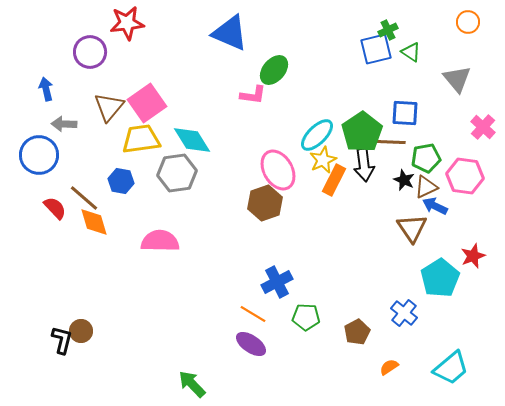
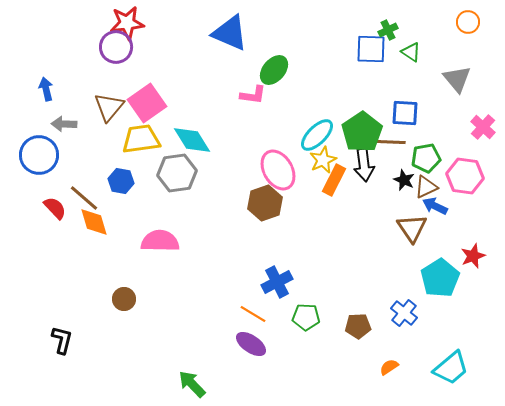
blue square at (376, 49): moved 5 px left; rotated 16 degrees clockwise
purple circle at (90, 52): moved 26 px right, 5 px up
brown circle at (81, 331): moved 43 px right, 32 px up
brown pentagon at (357, 332): moved 1 px right, 6 px up; rotated 25 degrees clockwise
